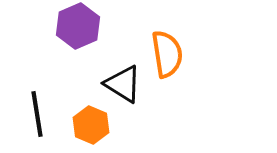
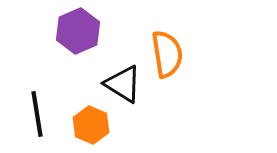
purple hexagon: moved 5 px down
